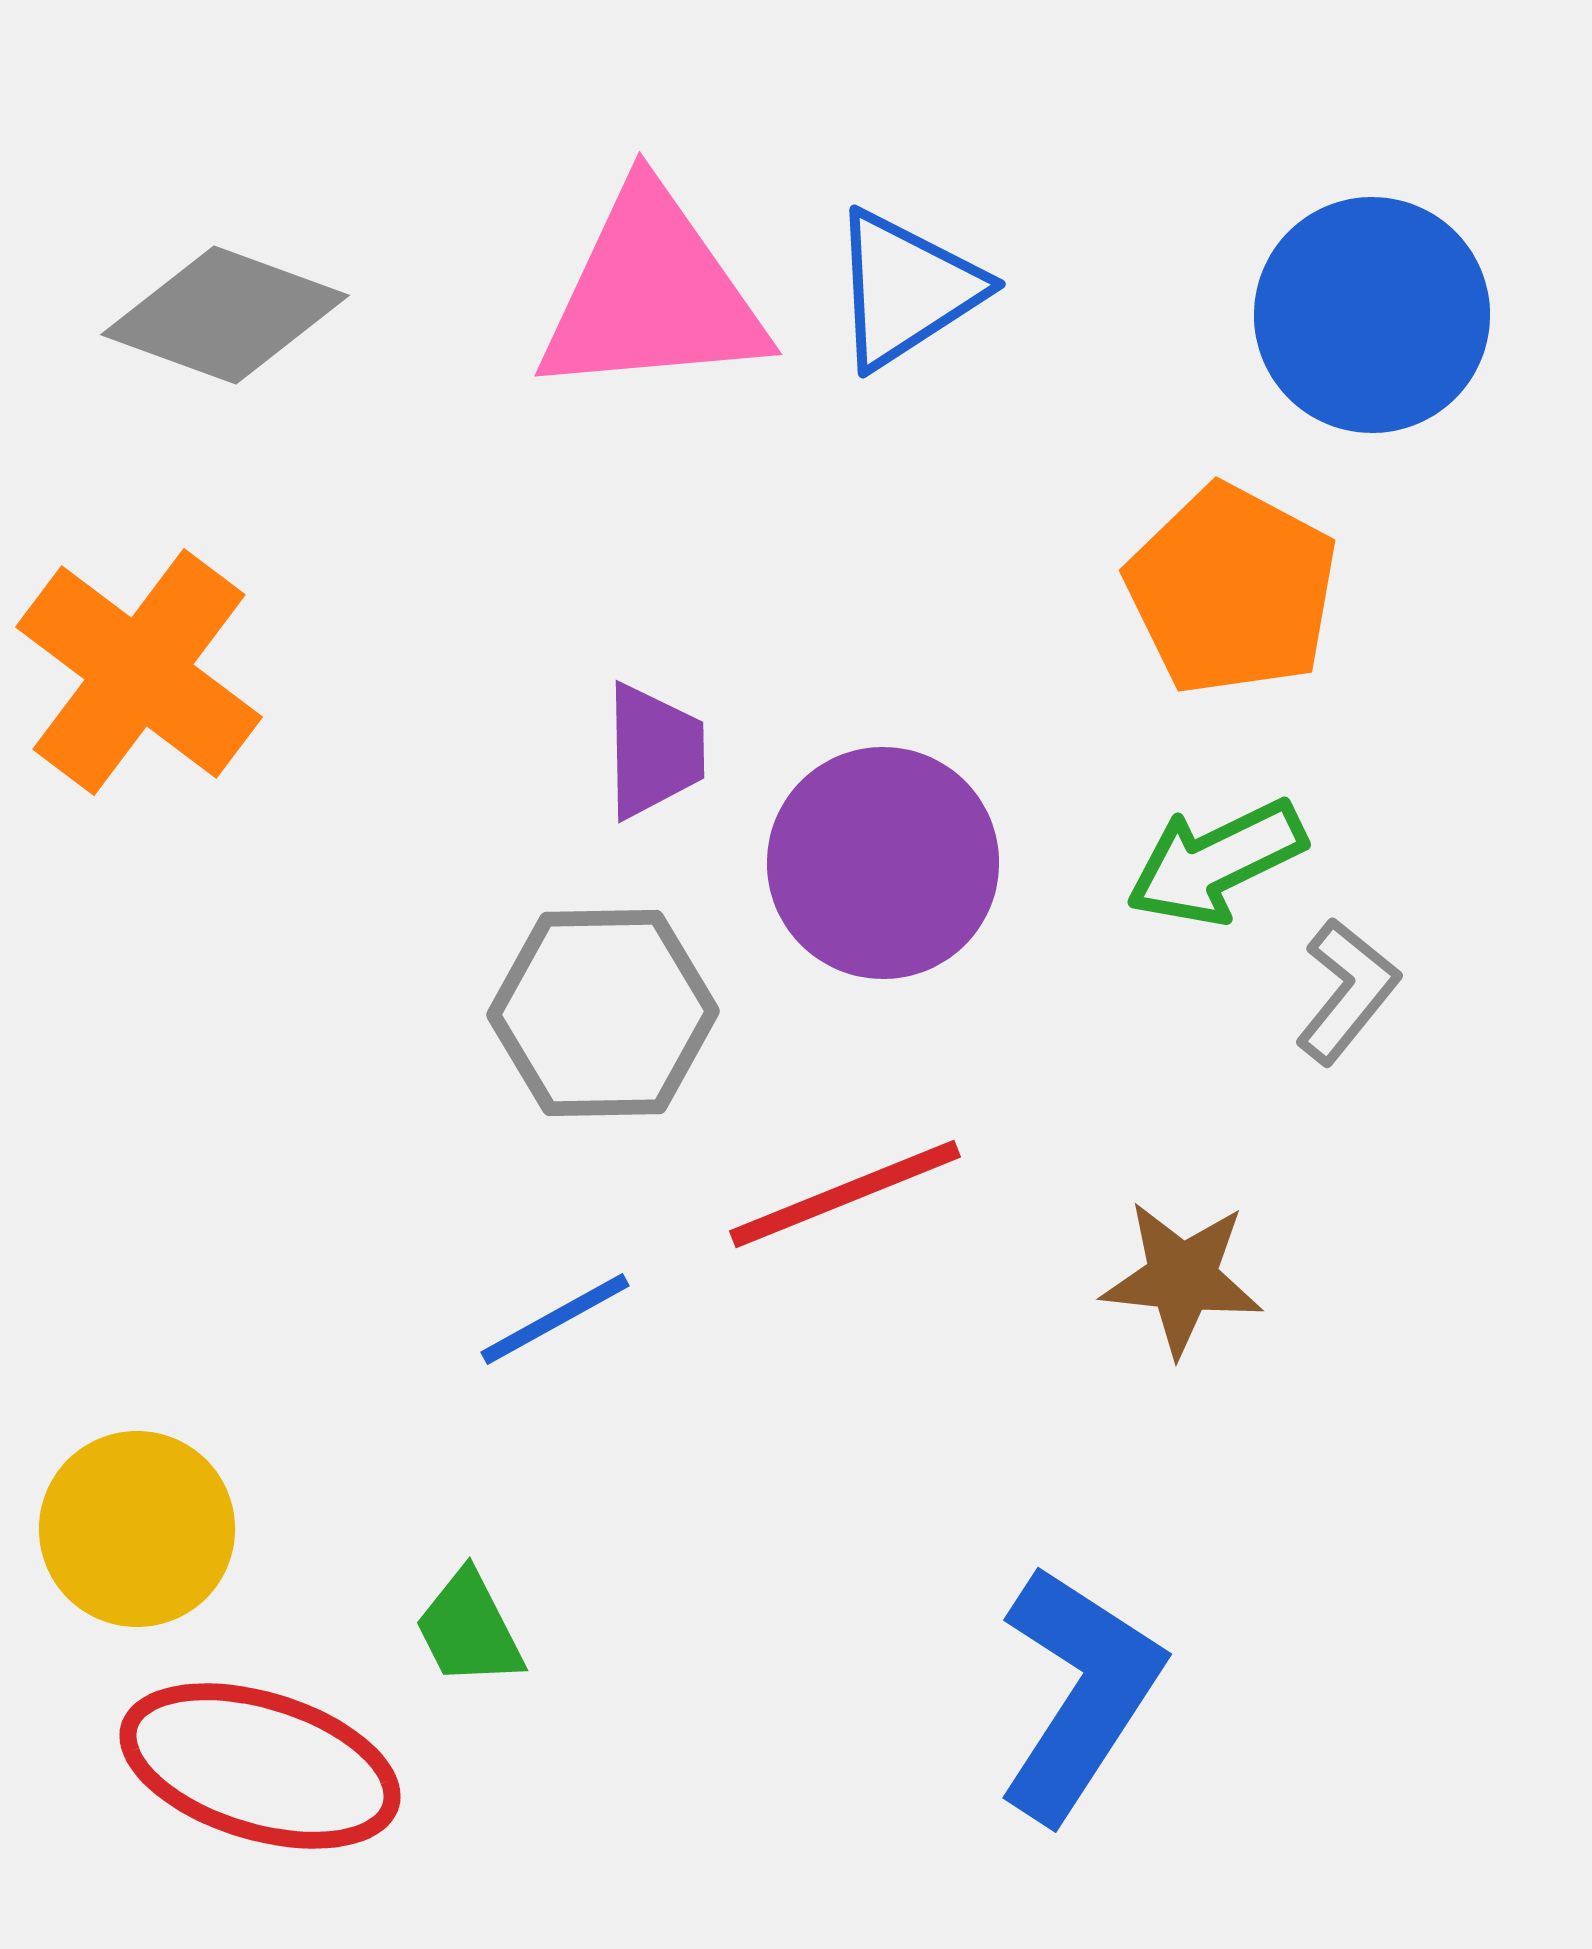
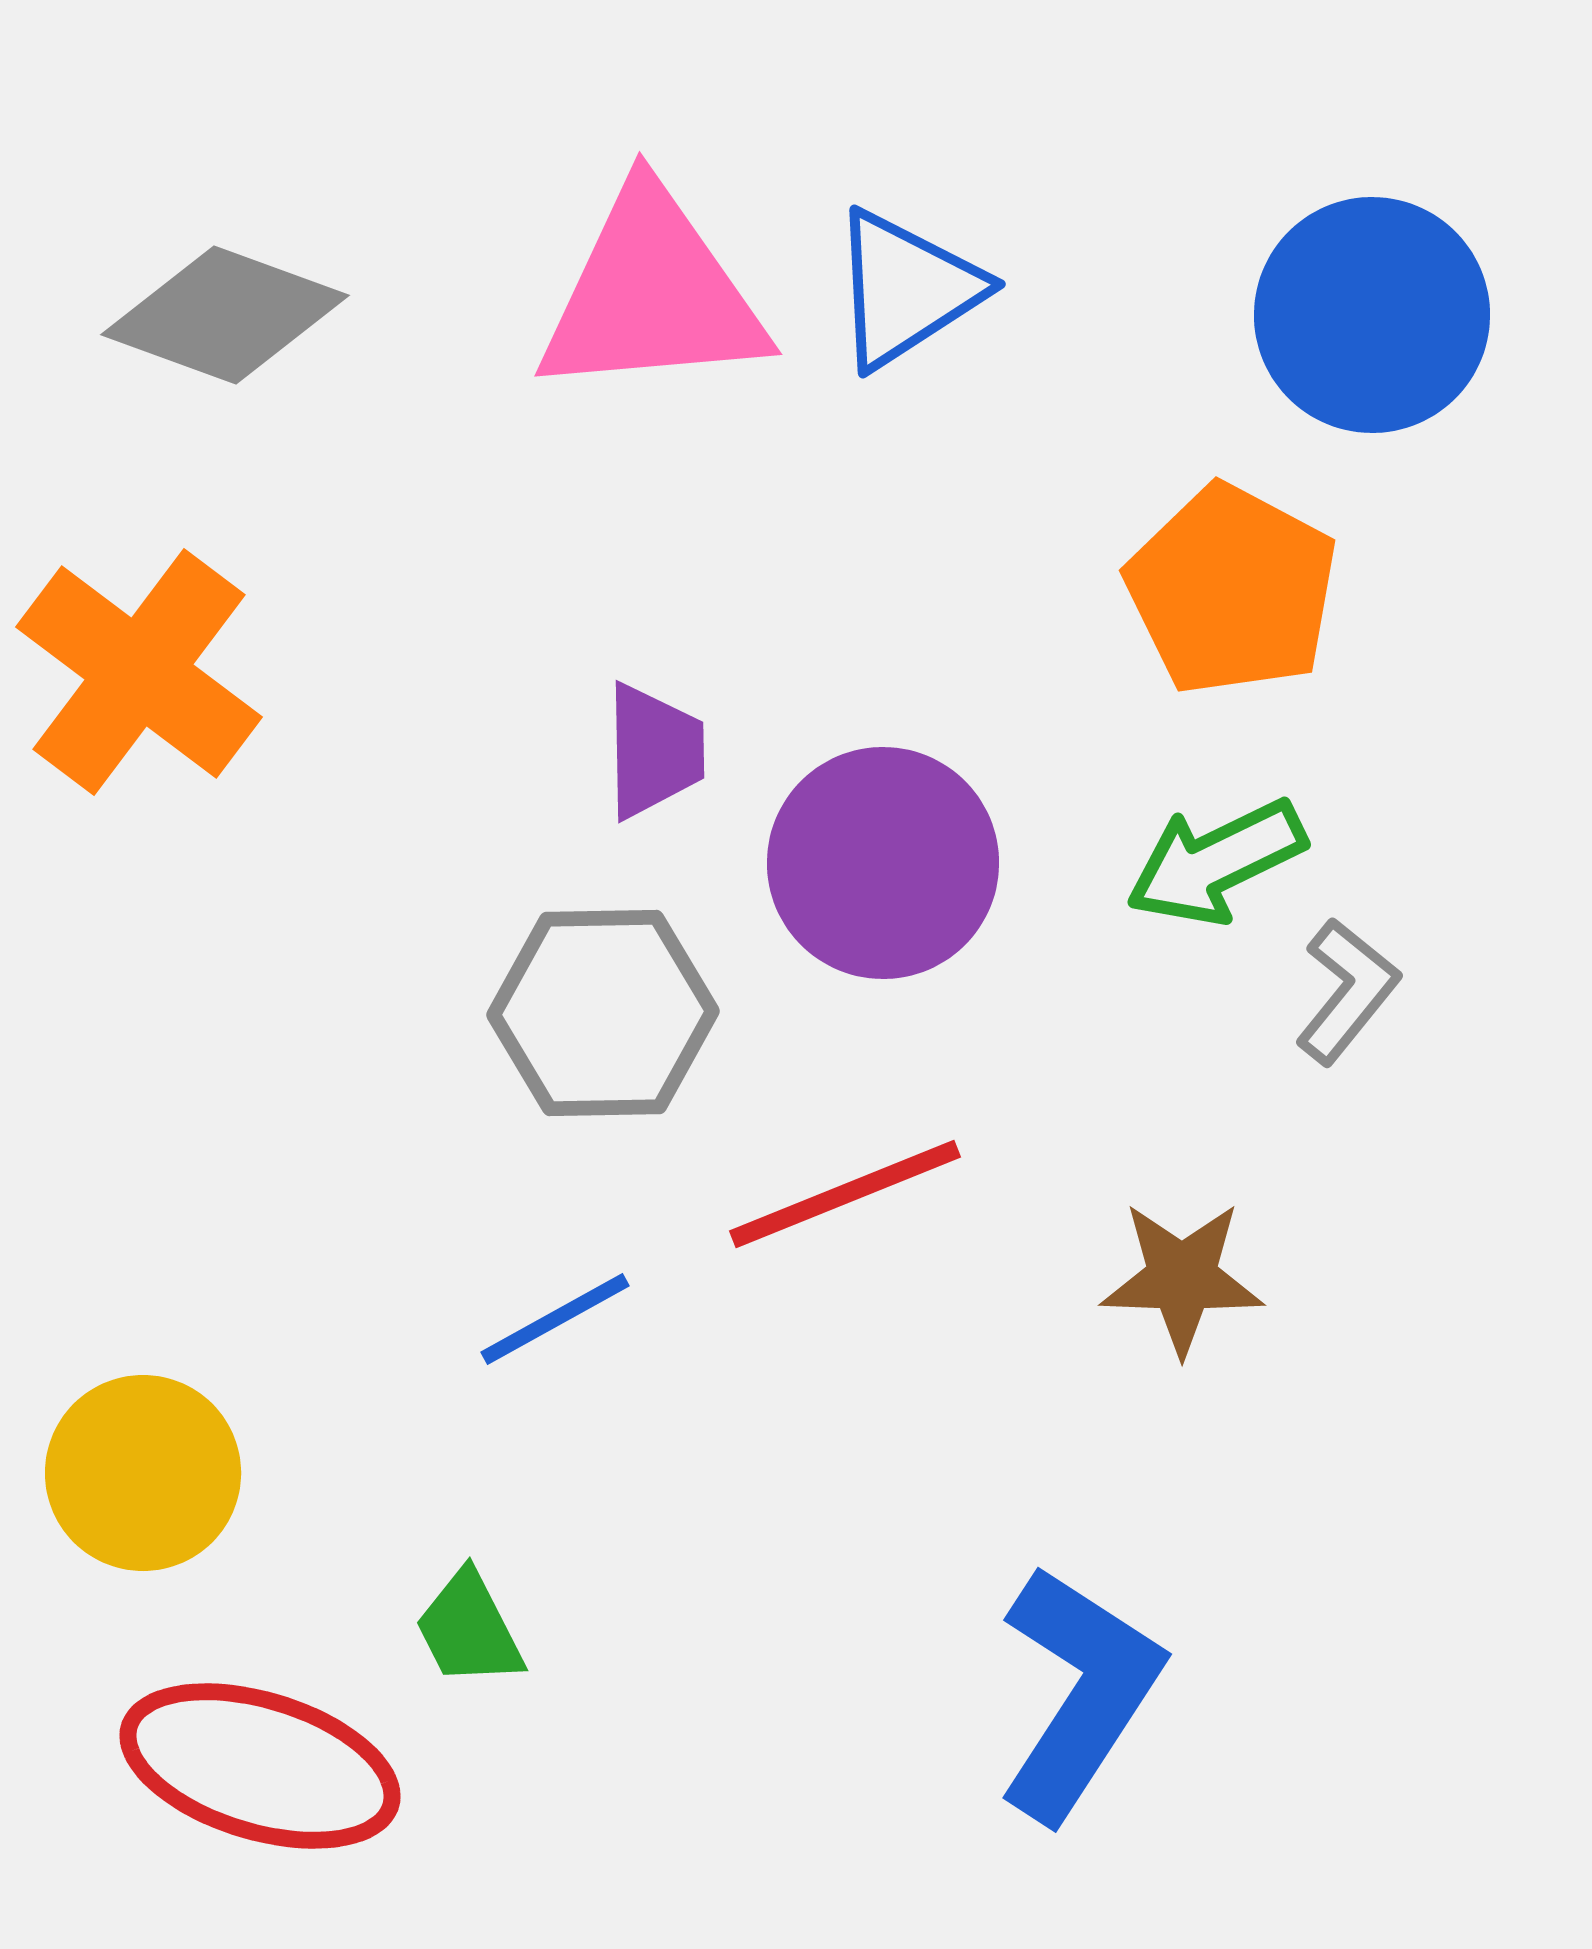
brown star: rotated 4 degrees counterclockwise
yellow circle: moved 6 px right, 56 px up
